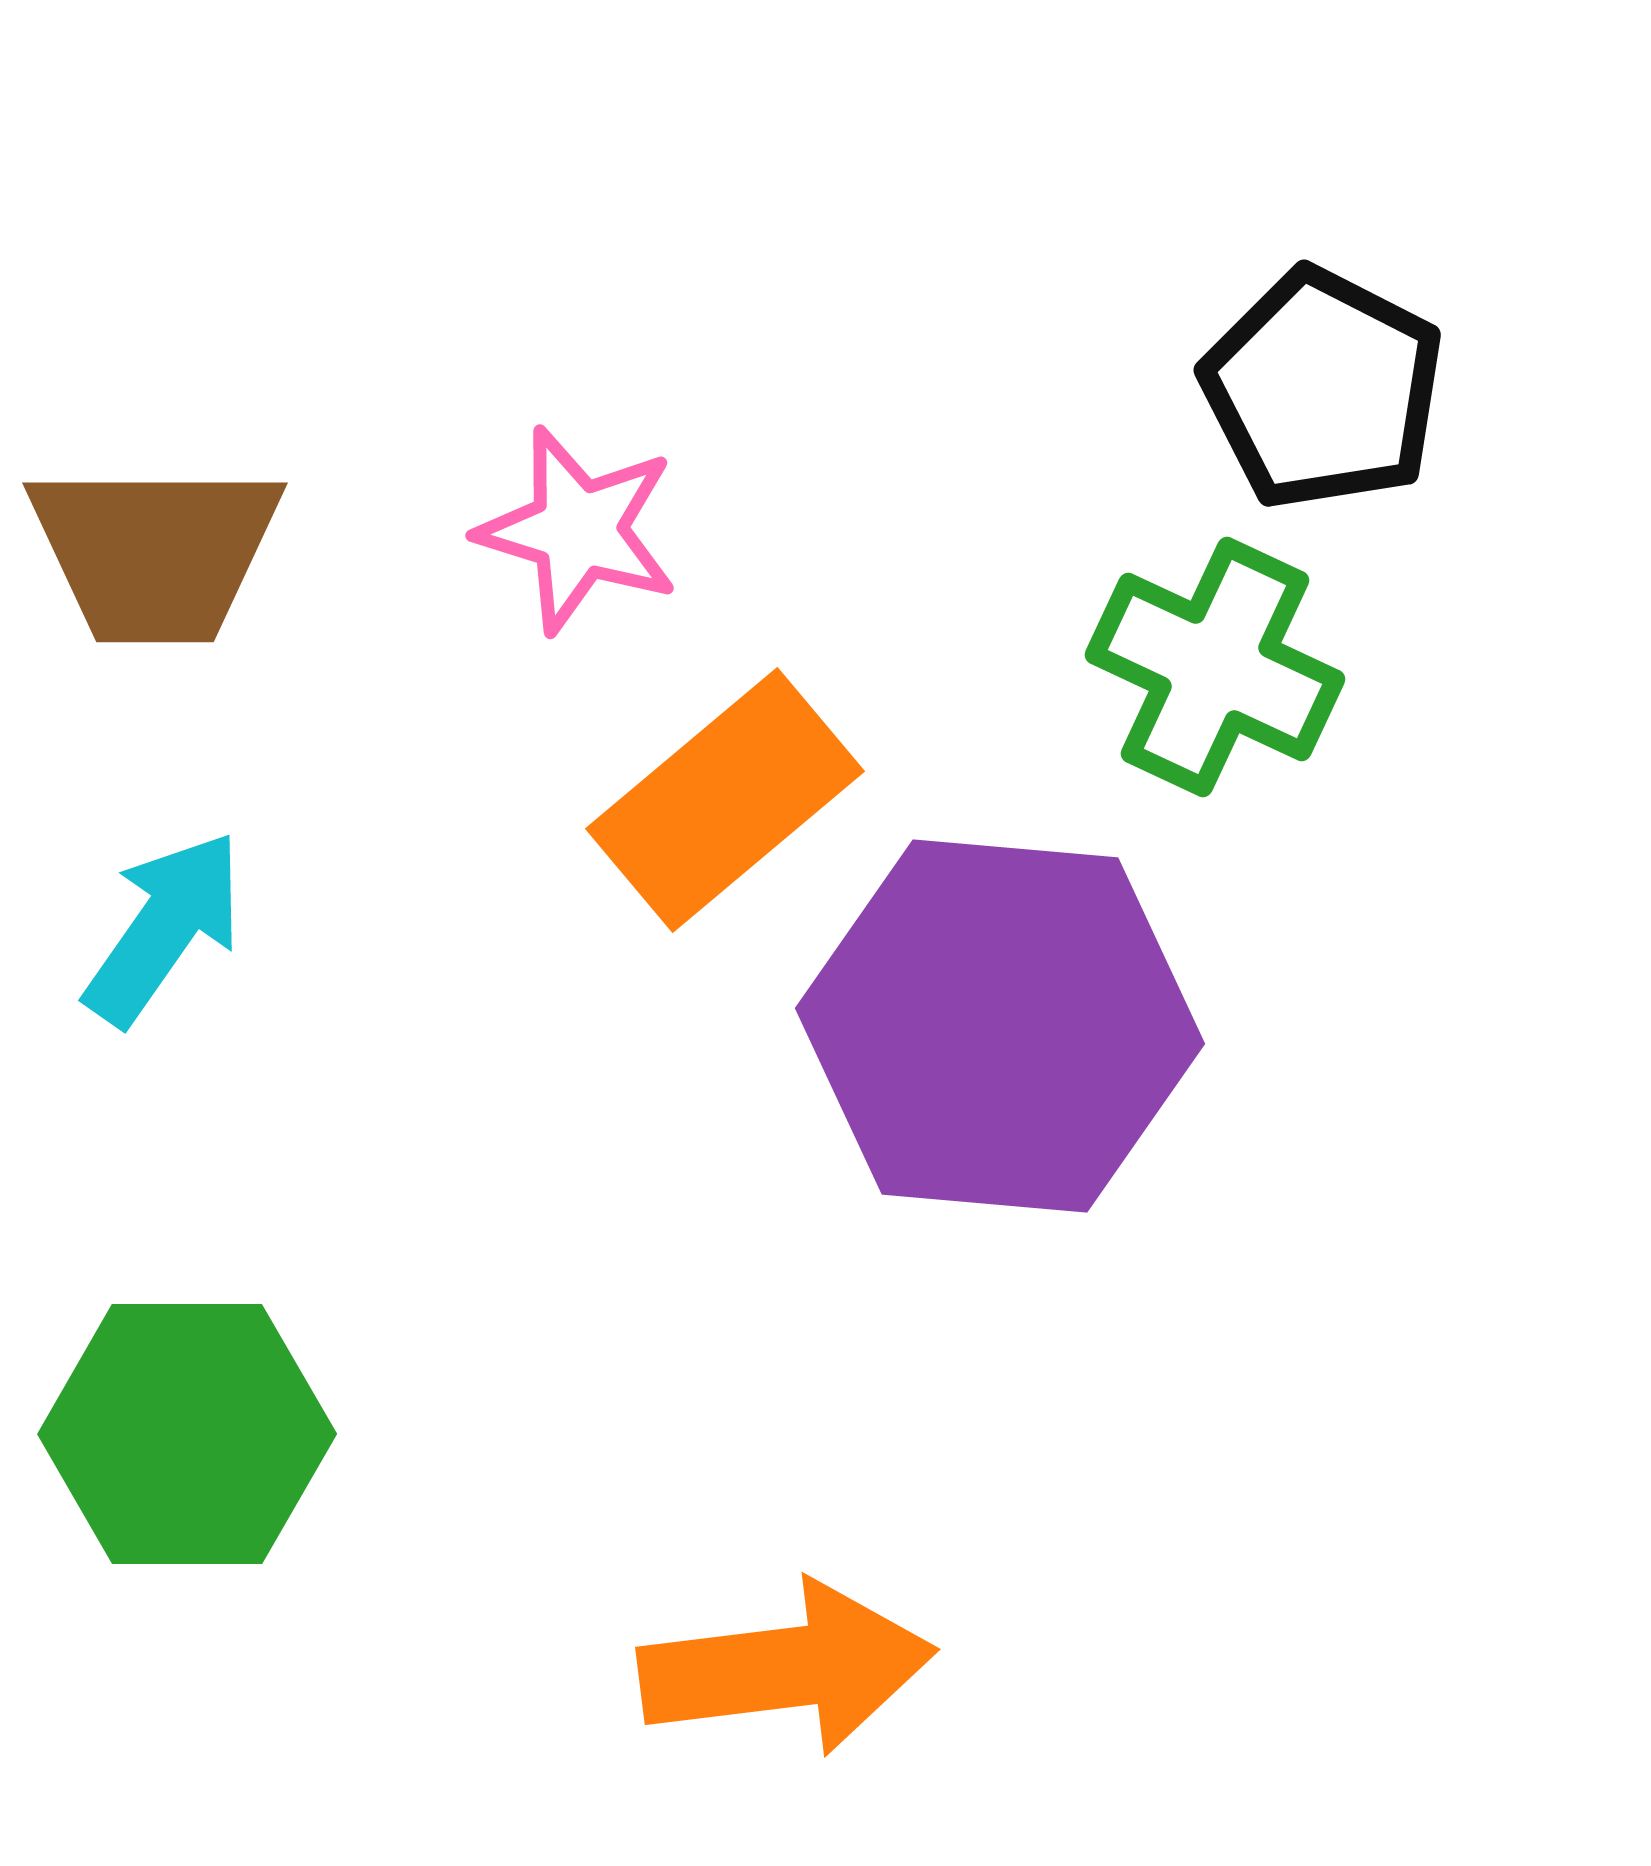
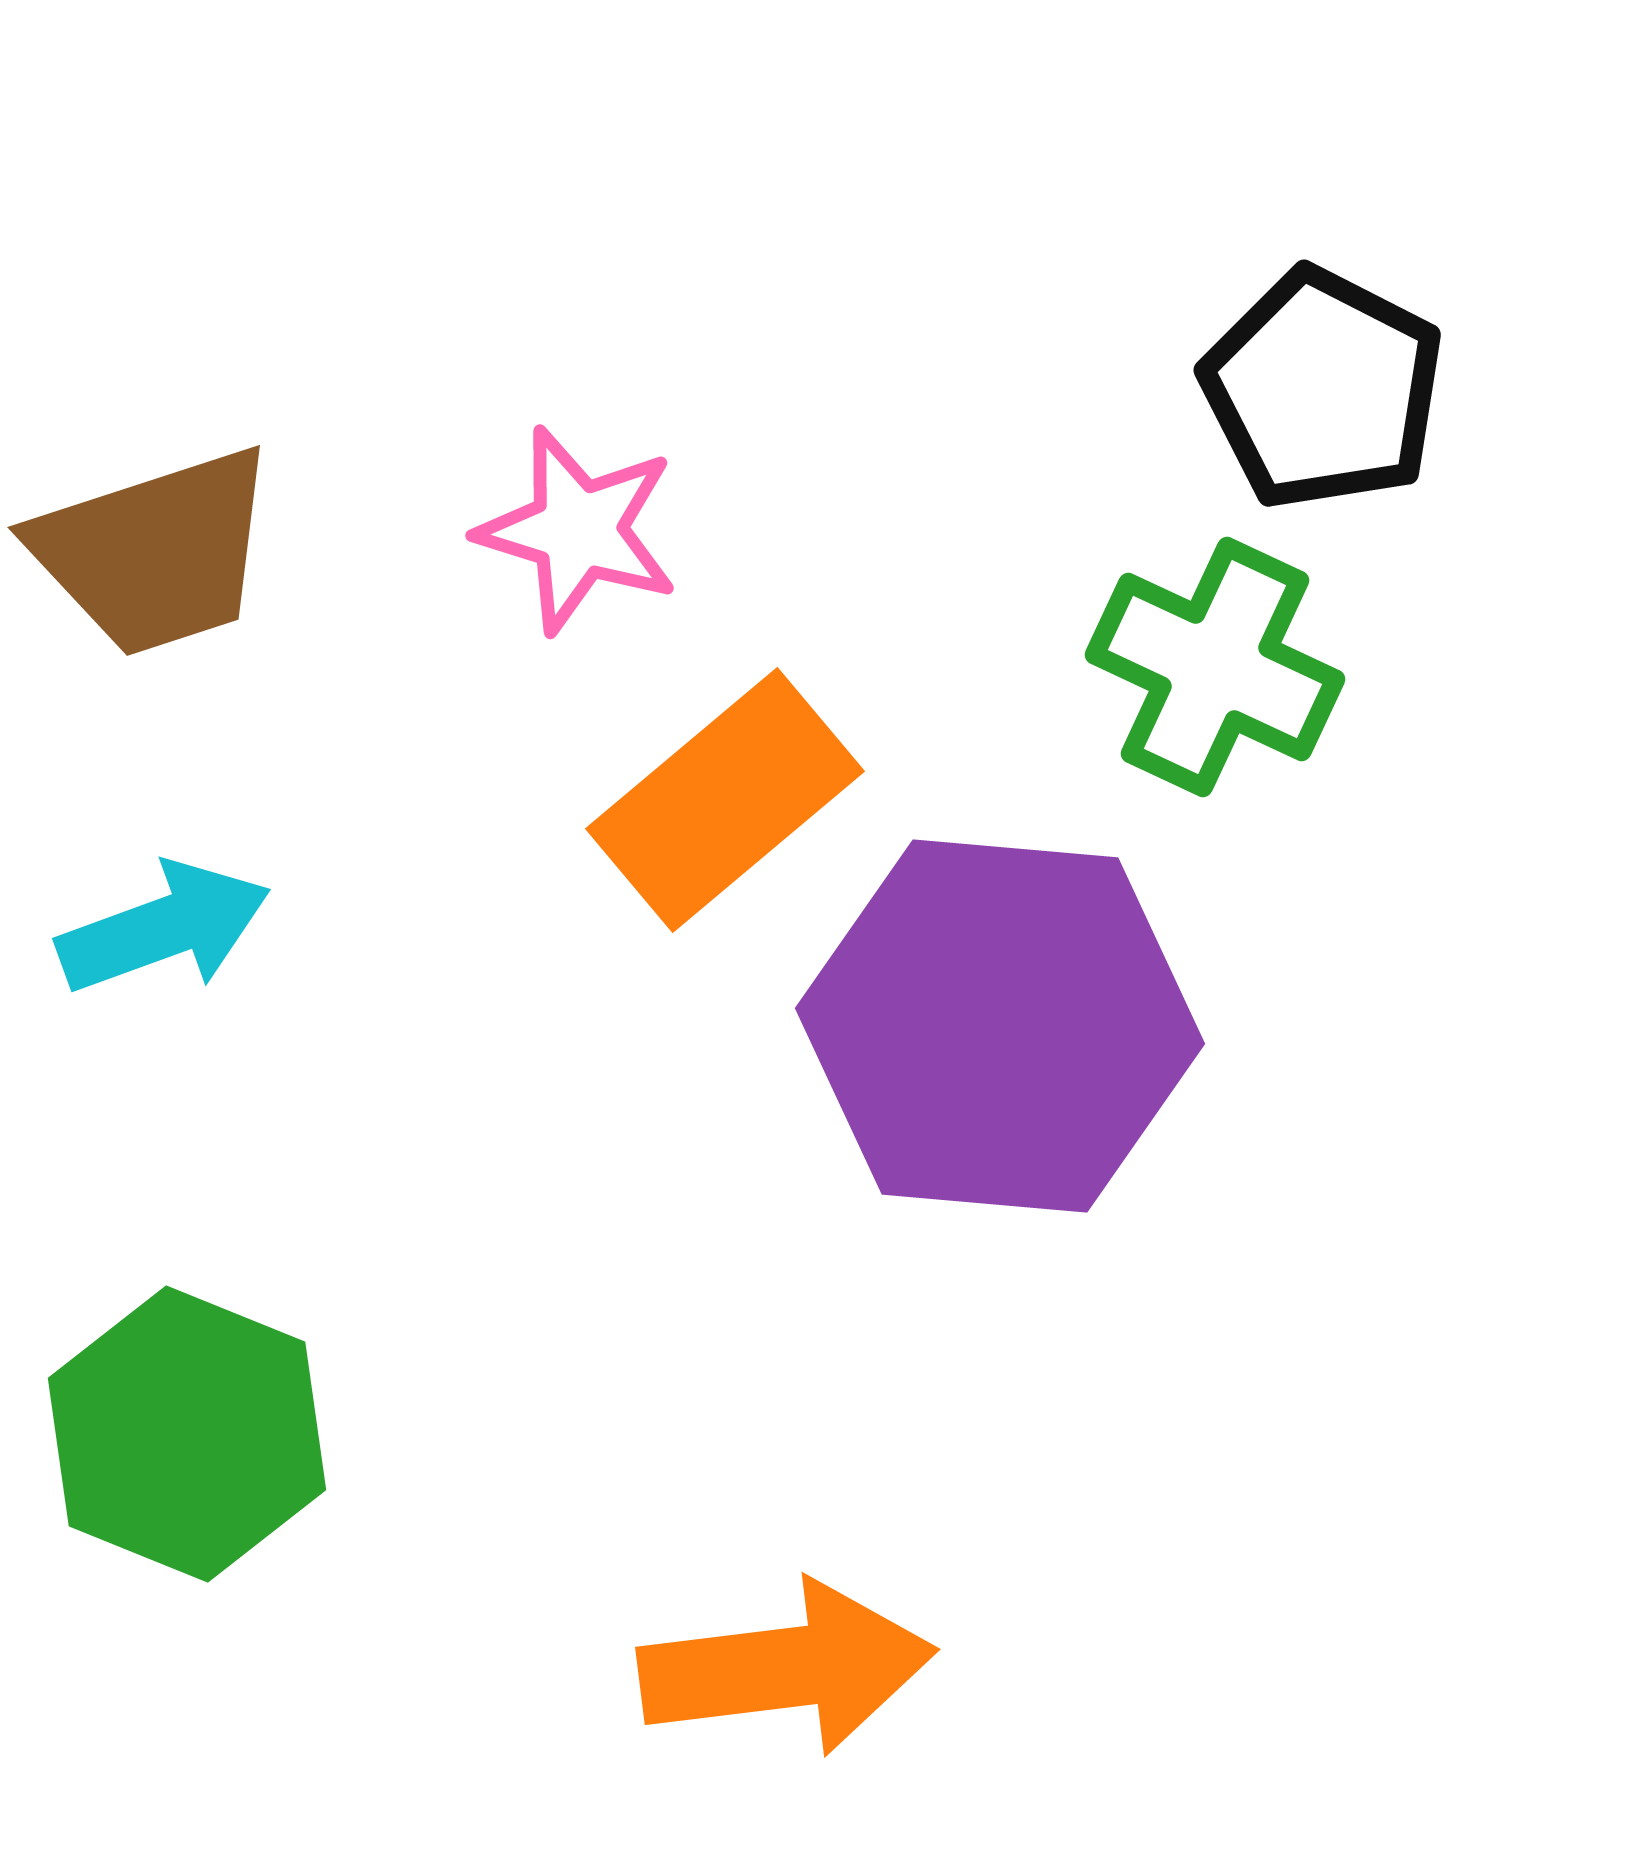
brown trapezoid: rotated 18 degrees counterclockwise
cyan arrow: rotated 35 degrees clockwise
green hexagon: rotated 22 degrees clockwise
